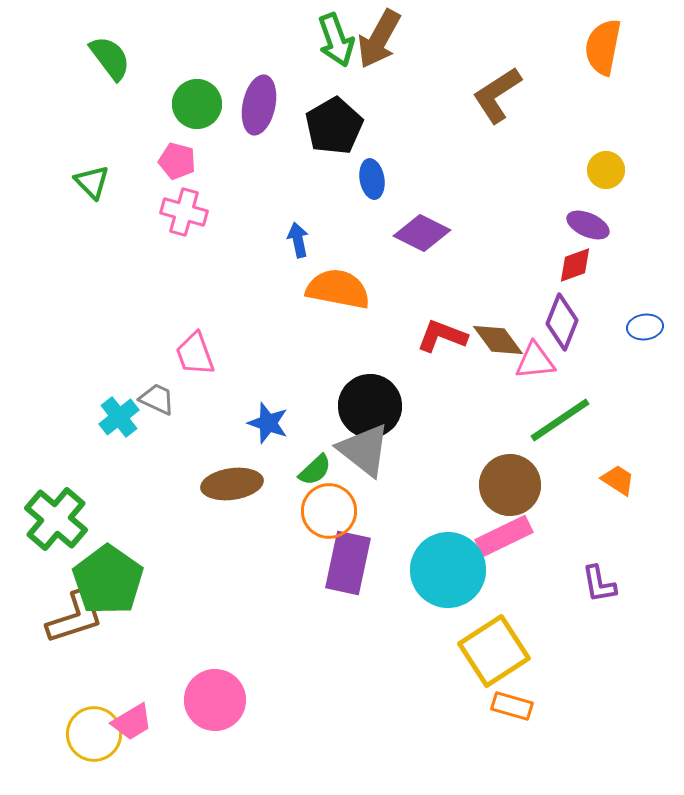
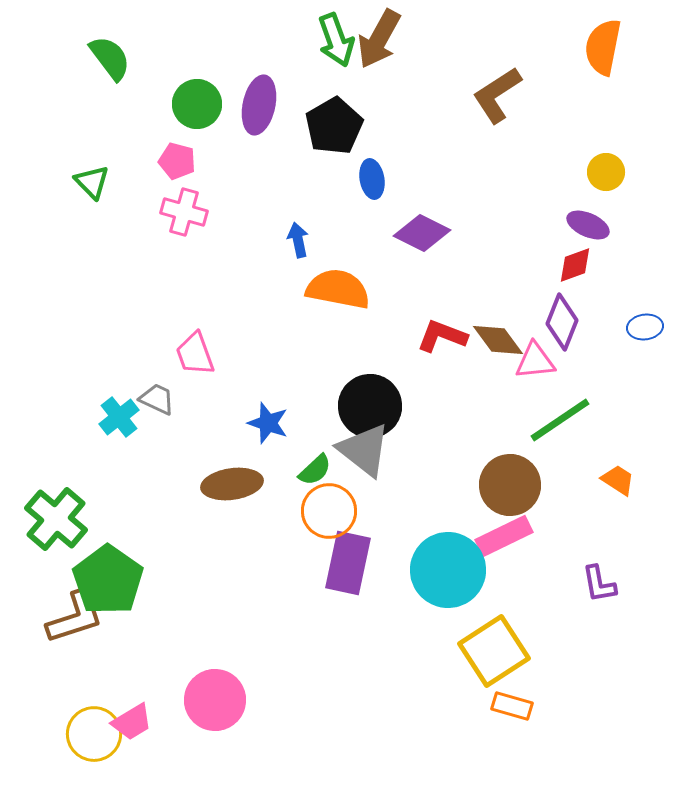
yellow circle at (606, 170): moved 2 px down
